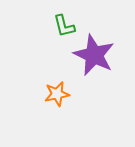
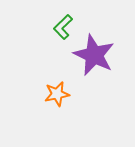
green L-shape: moved 1 px left, 1 px down; rotated 60 degrees clockwise
